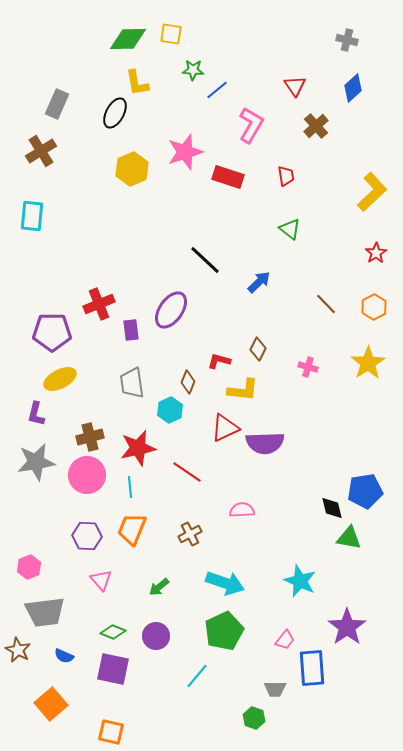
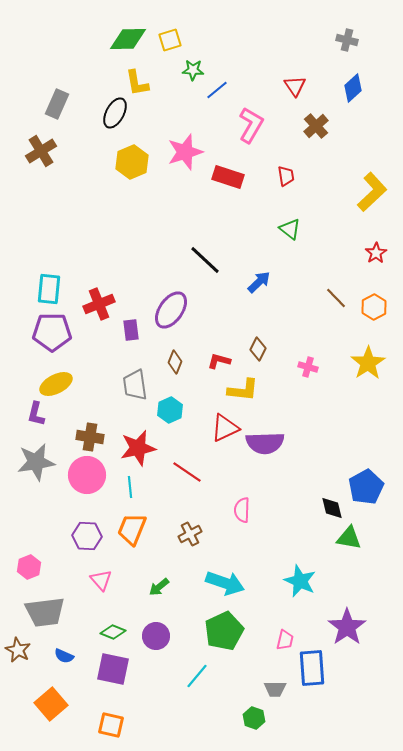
yellow square at (171, 34): moved 1 px left, 6 px down; rotated 25 degrees counterclockwise
yellow hexagon at (132, 169): moved 7 px up
cyan rectangle at (32, 216): moved 17 px right, 73 px down
brown line at (326, 304): moved 10 px right, 6 px up
yellow ellipse at (60, 379): moved 4 px left, 5 px down
brown diamond at (188, 382): moved 13 px left, 20 px up
gray trapezoid at (132, 383): moved 3 px right, 2 px down
brown cross at (90, 437): rotated 24 degrees clockwise
blue pentagon at (365, 491): moved 1 px right, 4 px up; rotated 20 degrees counterclockwise
pink semicircle at (242, 510): rotated 85 degrees counterclockwise
pink trapezoid at (285, 640): rotated 25 degrees counterclockwise
orange square at (111, 732): moved 7 px up
